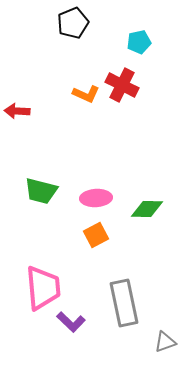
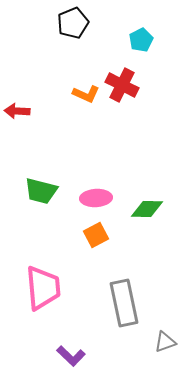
cyan pentagon: moved 2 px right, 2 px up; rotated 15 degrees counterclockwise
purple L-shape: moved 34 px down
